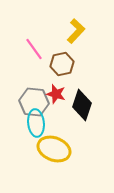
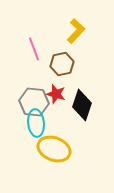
pink line: rotated 15 degrees clockwise
